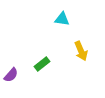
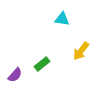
yellow arrow: rotated 60 degrees clockwise
purple semicircle: moved 4 px right
